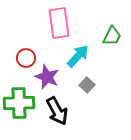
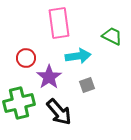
green trapezoid: rotated 90 degrees counterclockwise
cyan arrow: rotated 40 degrees clockwise
purple star: moved 2 px right; rotated 15 degrees clockwise
gray square: rotated 28 degrees clockwise
green cross: rotated 12 degrees counterclockwise
black arrow: moved 2 px right, 1 px down; rotated 12 degrees counterclockwise
